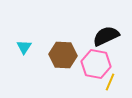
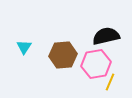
black semicircle: rotated 12 degrees clockwise
brown hexagon: rotated 8 degrees counterclockwise
pink hexagon: rotated 20 degrees counterclockwise
